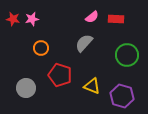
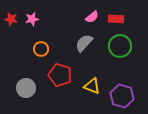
red star: moved 2 px left
orange circle: moved 1 px down
green circle: moved 7 px left, 9 px up
